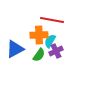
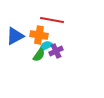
orange cross: rotated 12 degrees clockwise
cyan semicircle: moved 4 px left, 5 px down; rotated 32 degrees clockwise
blue triangle: moved 13 px up
